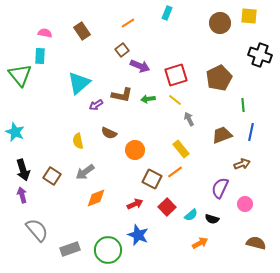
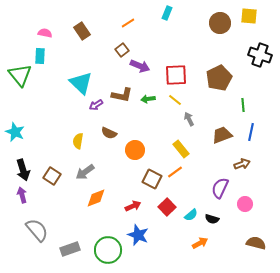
red square at (176, 75): rotated 15 degrees clockwise
cyan triangle at (79, 83): moved 2 px right; rotated 35 degrees counterclockwise
yellow semicircle at (78, 141): rotated 21 degrees clockwise
red arrow at (135, 204): moved 2 px left, 2 px down
